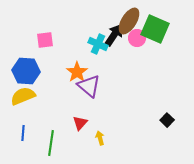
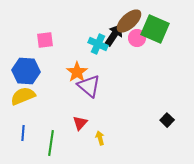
brown ellipse: rotated 16 degrees clockwise
